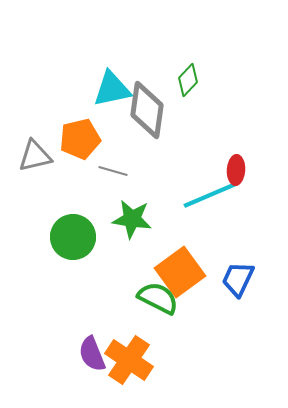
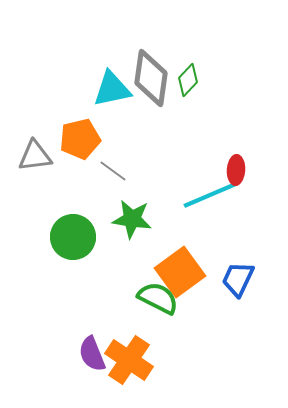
gray diamond: moved 4 px right, 32 px up
gray triangle: rotated 6 degrees clockwise
gray line: rotated 20 degrees clockwise
